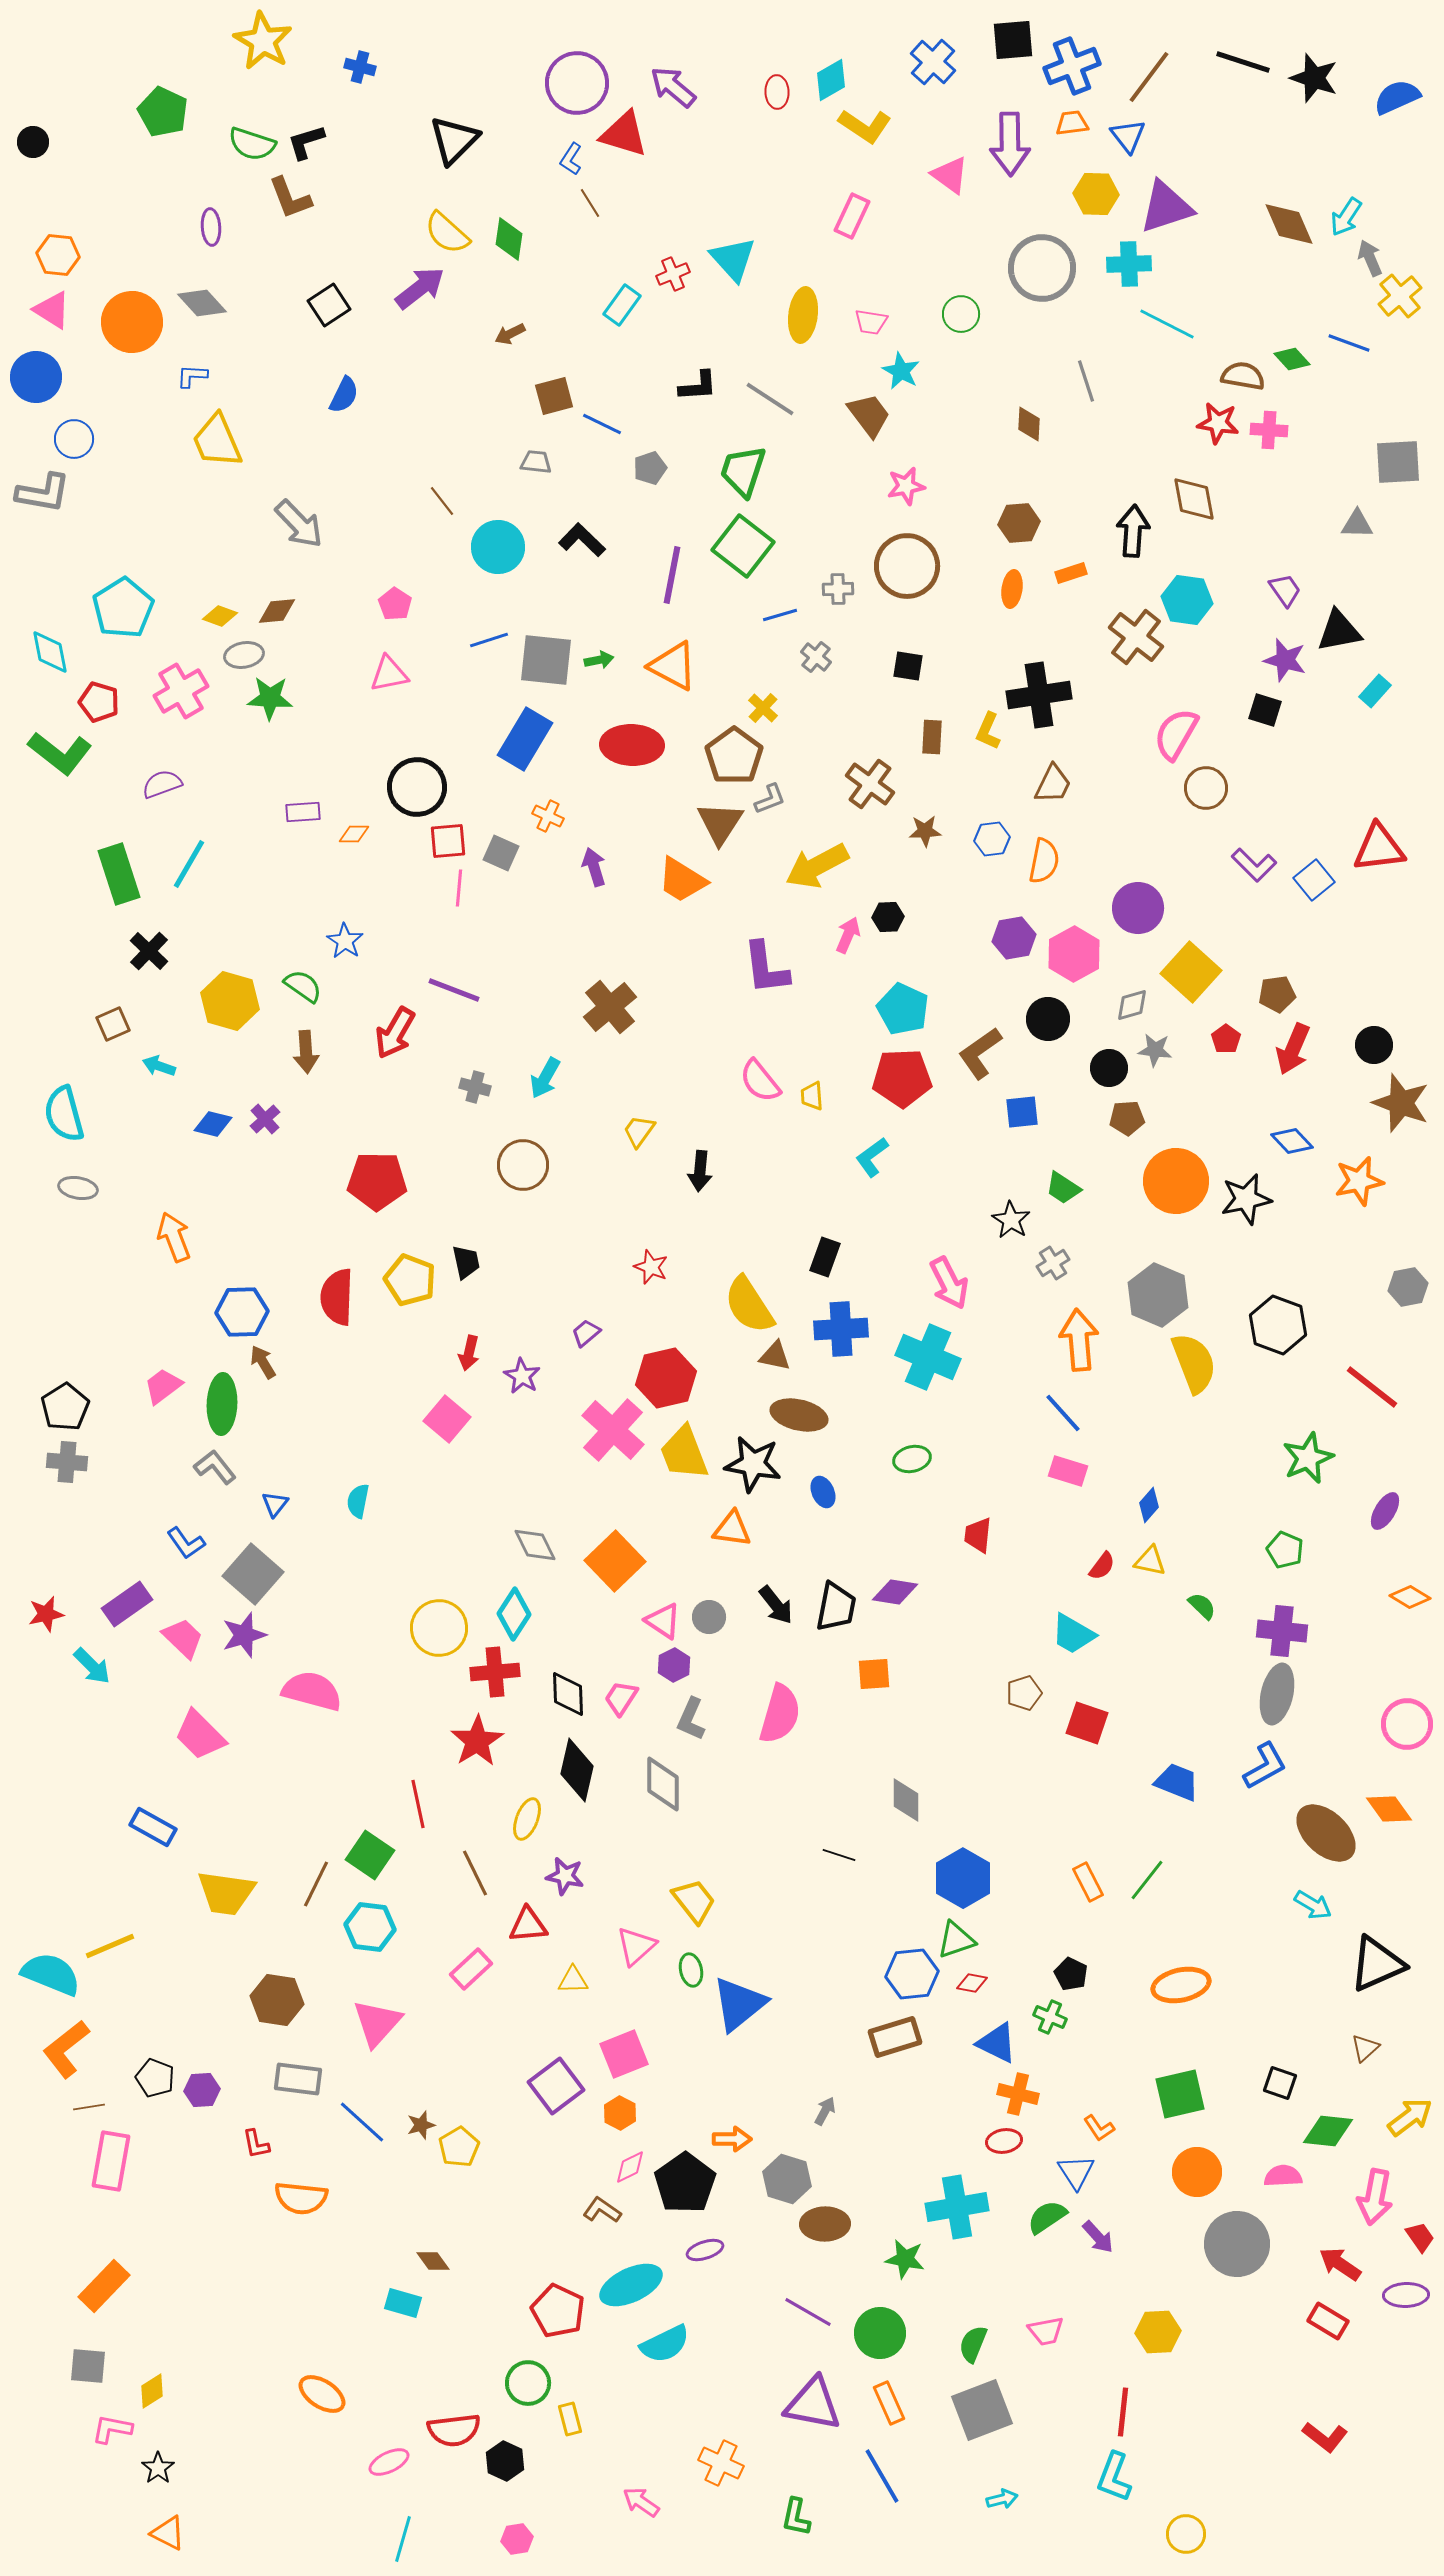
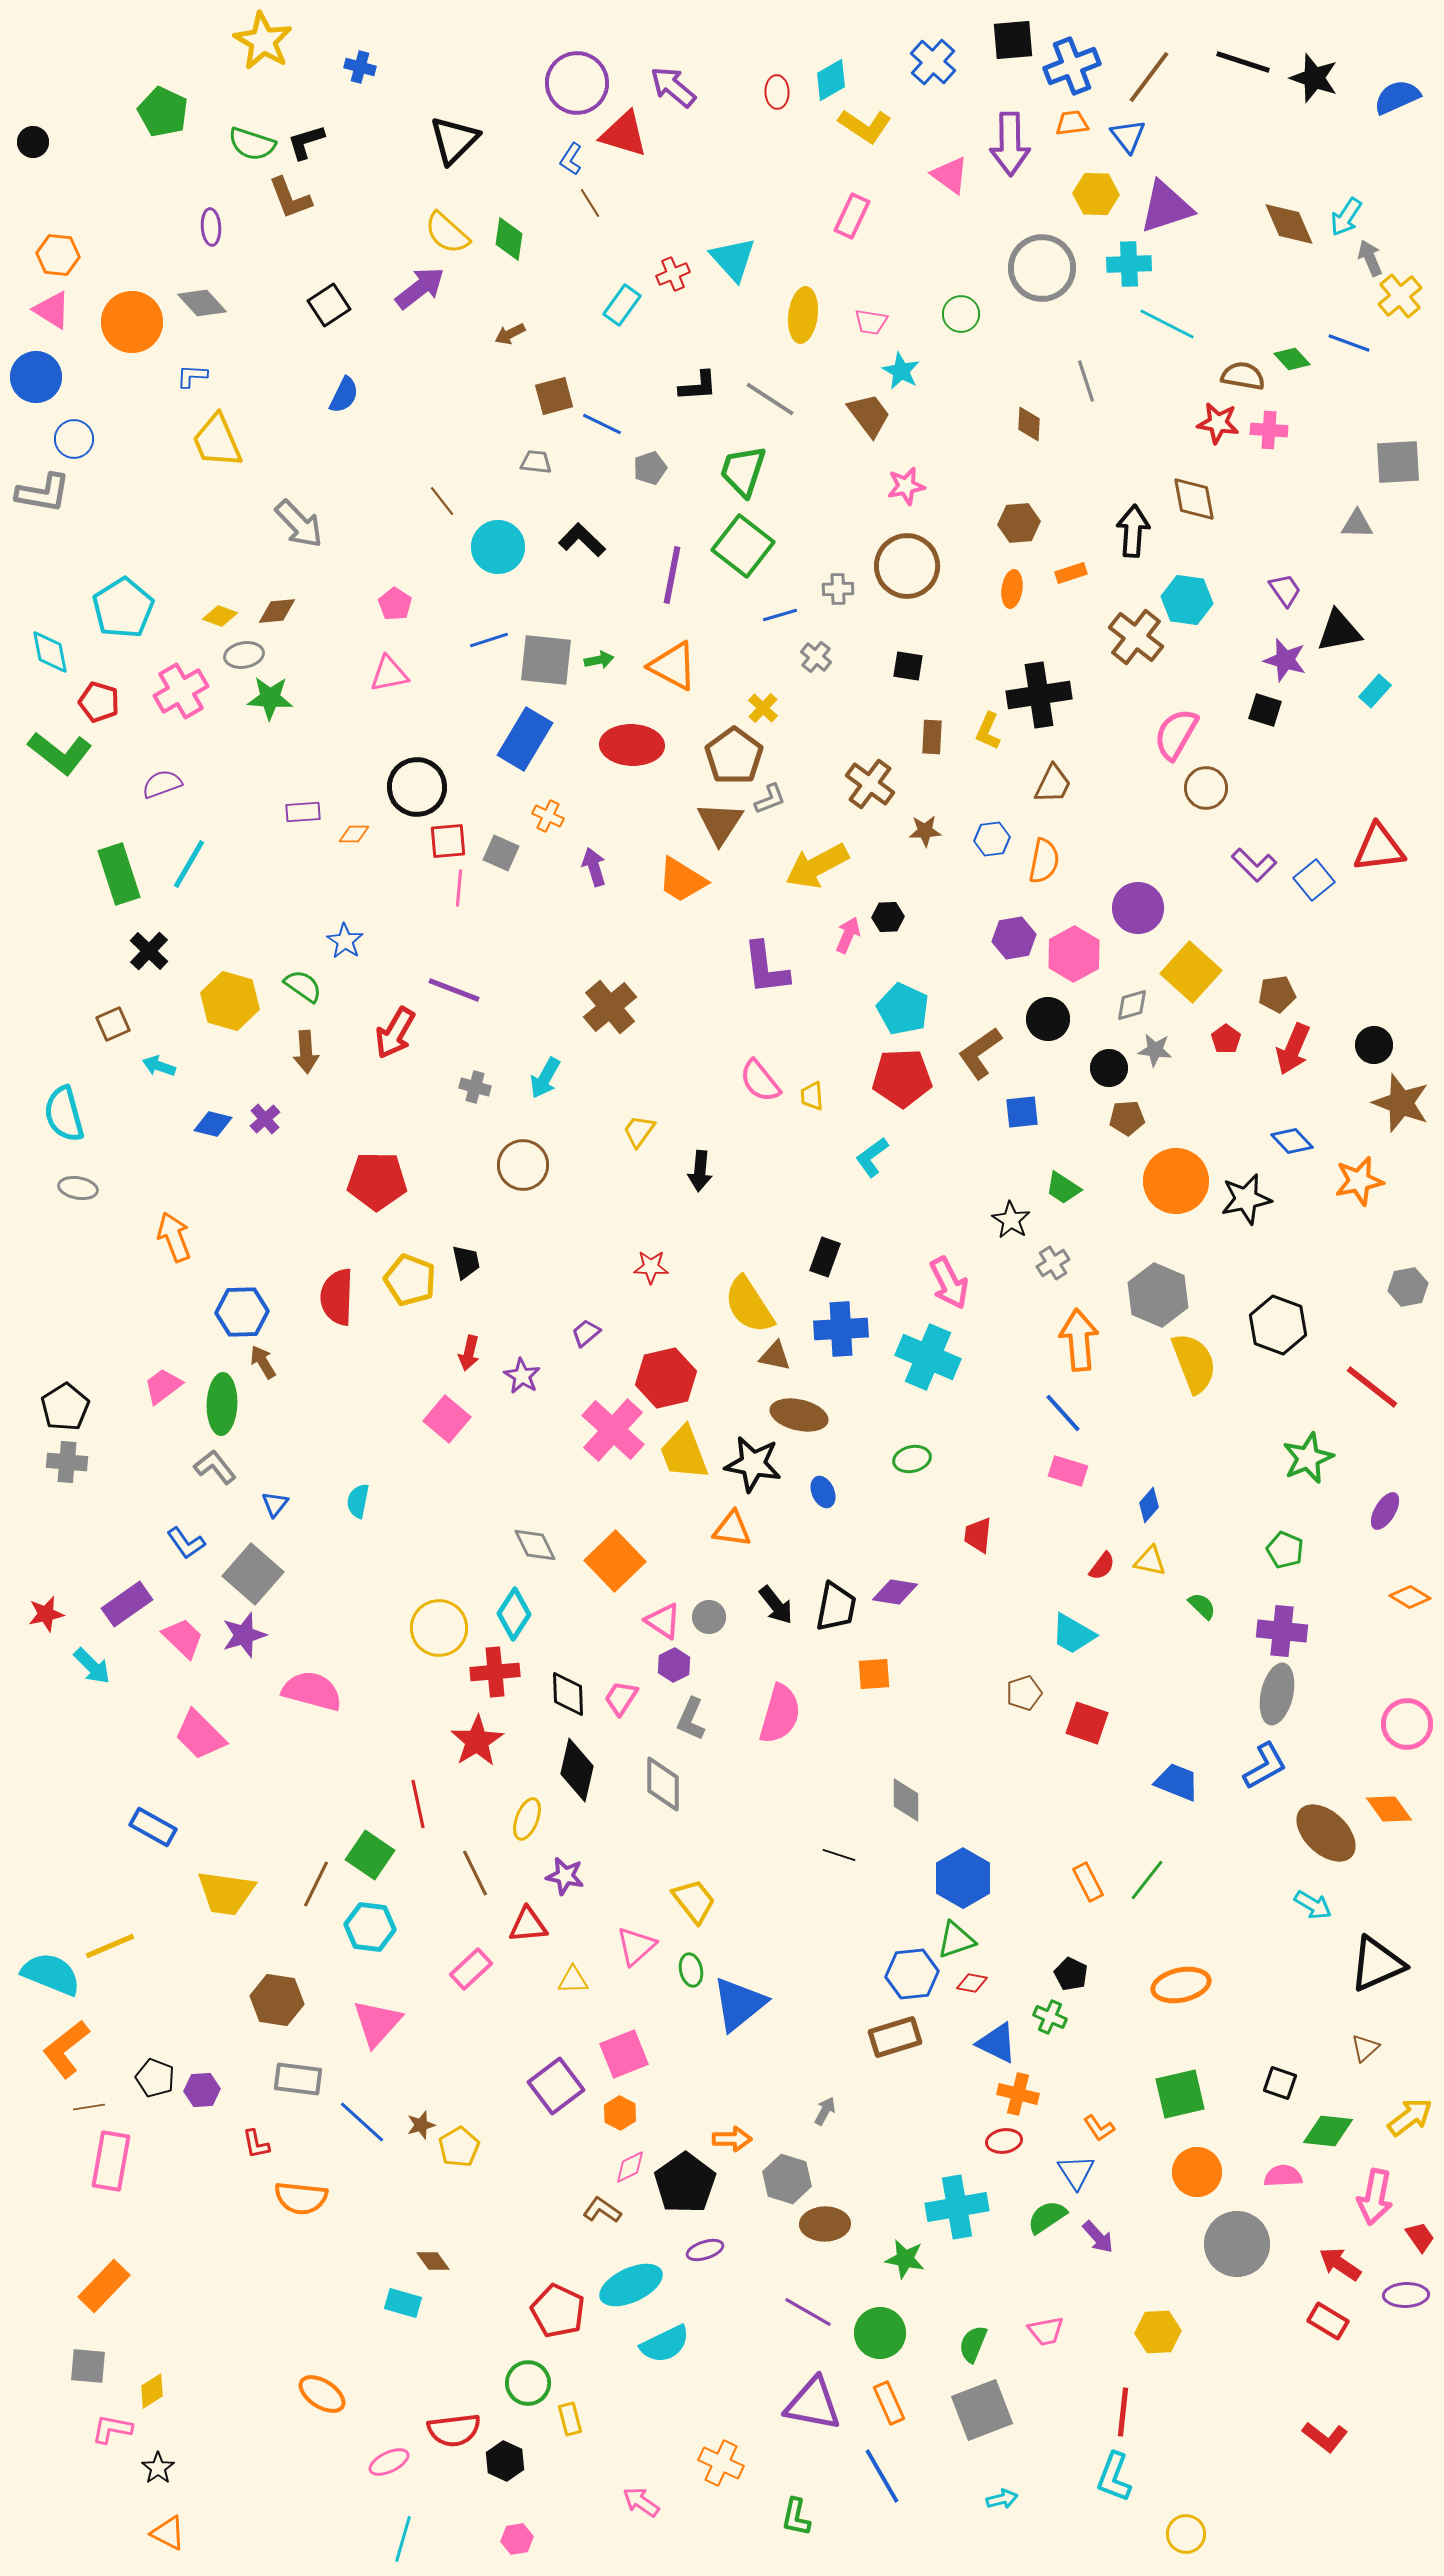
red star at (651, 1267): rotated 20 degrees counterclockwise
